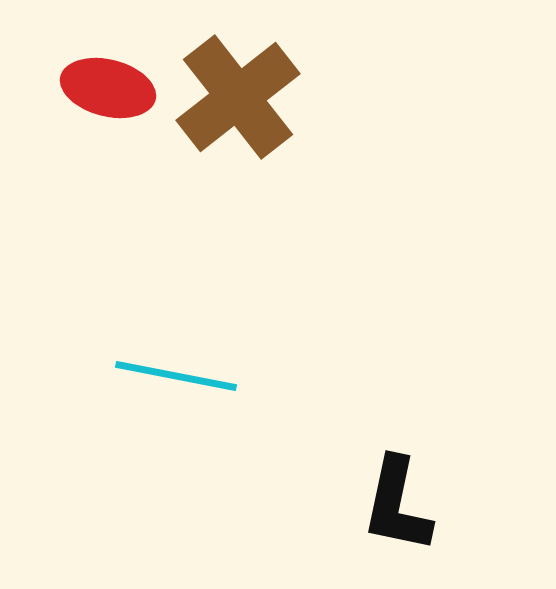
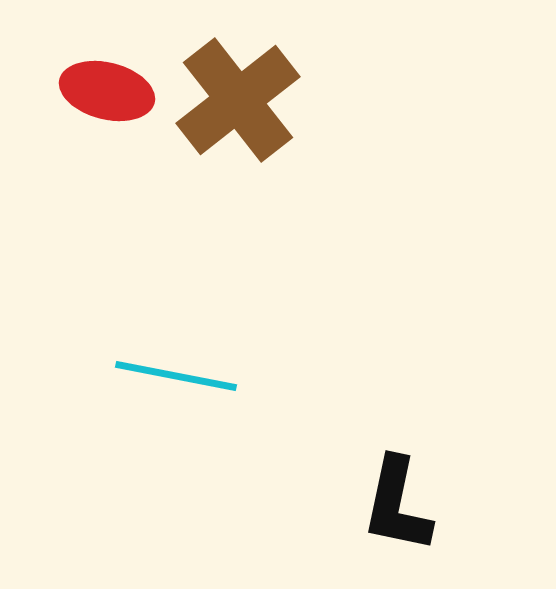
red ellipse: moved 1 px left, 3 px down
brown cross: moved 3 px down
